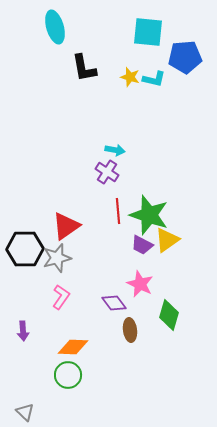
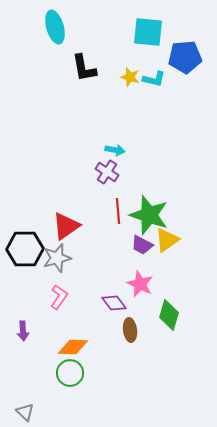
pink L-shape: moved 2 px left
green circle: moved 2 px right, 2 px up
